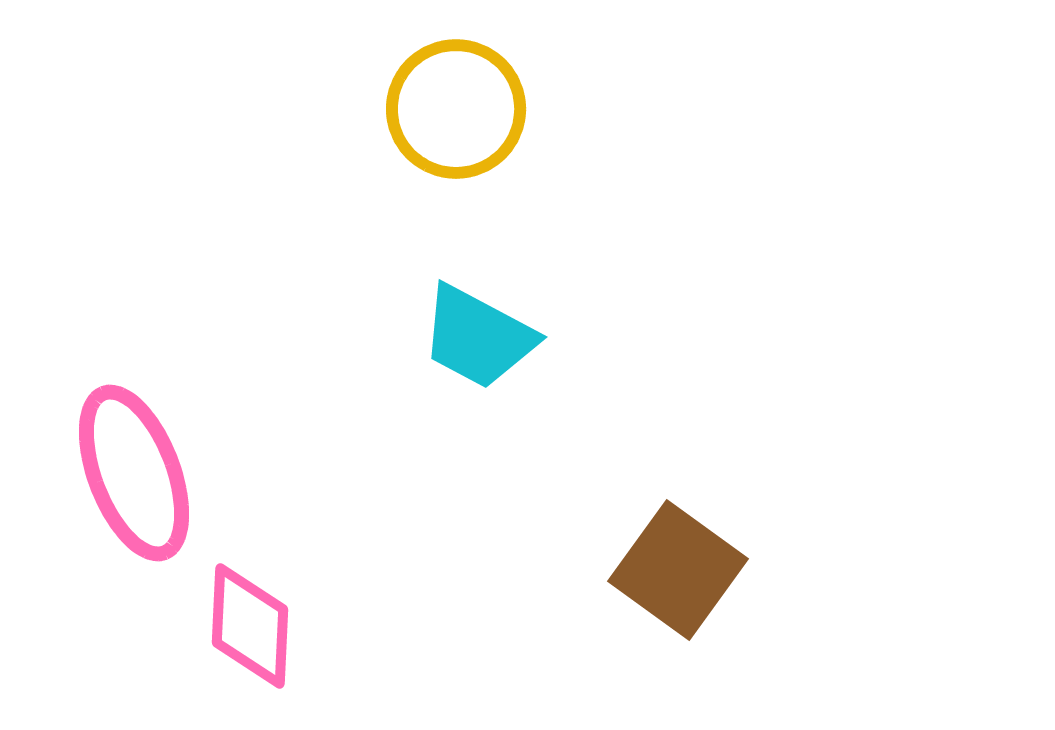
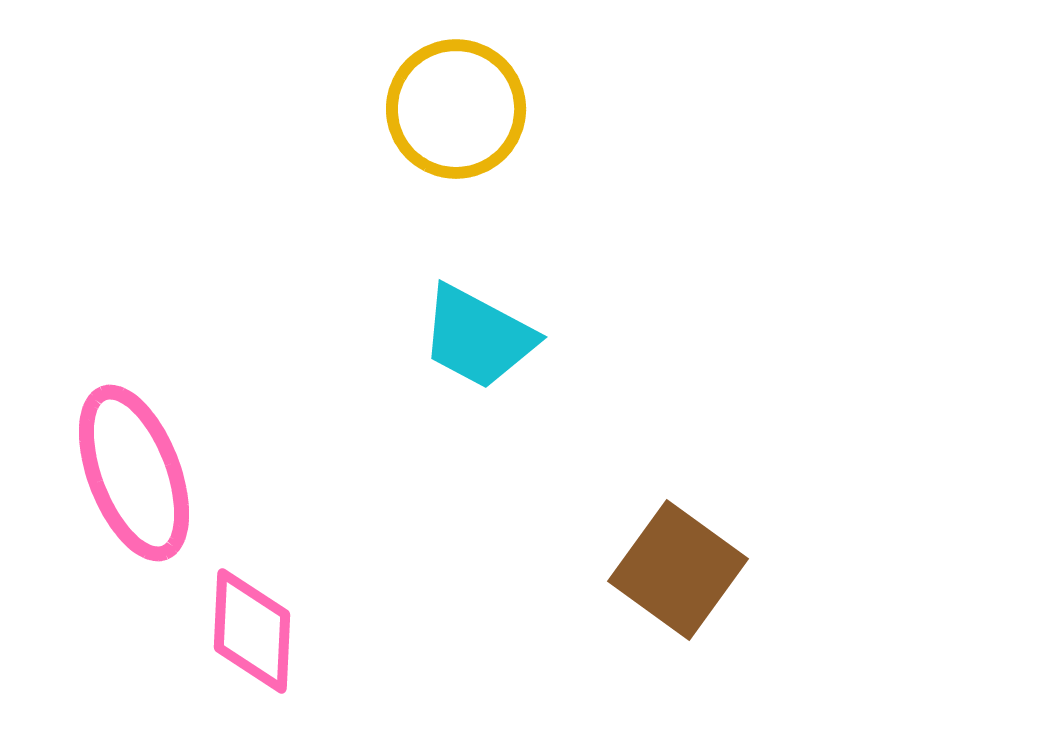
pink diamond: moved 2 px right, 5 px down
